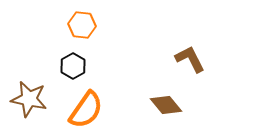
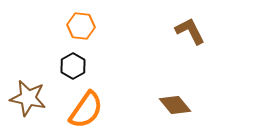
orange hexagon: moved 1 px left, 1 px down
brown L-shape: moved 28 px up
brown star: moved 1 px left, 1 px up
brown diamond: moved 9 px right
